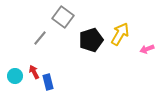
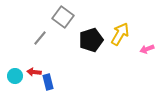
red arrow: rotated 56 degrees counterclockwise
